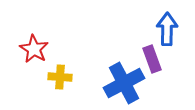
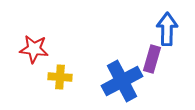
red star: rotated 24 degrees counterclockwise
purple rectangle: rotated 36 degrees clockwise
blue cross: moved 2 px left, 2 px up
